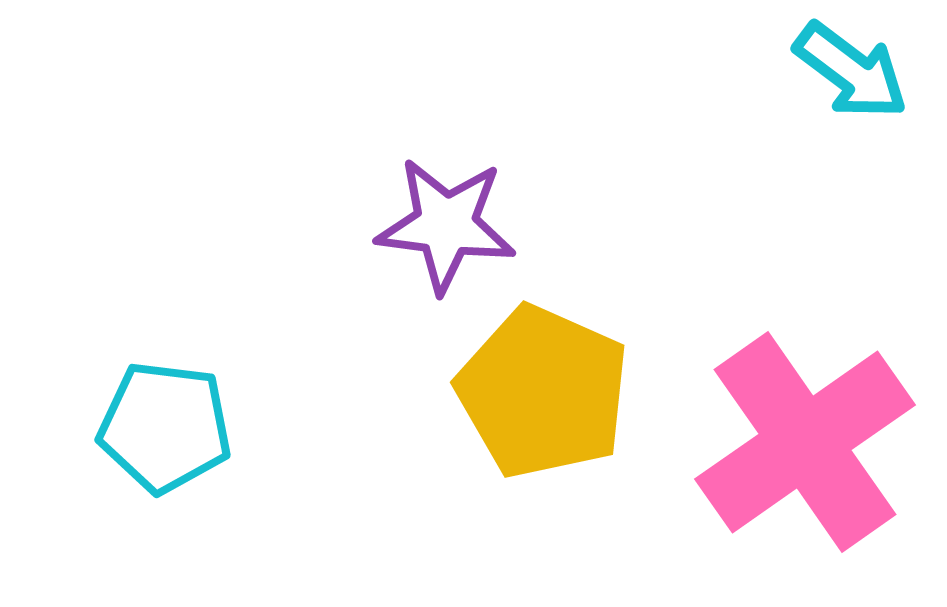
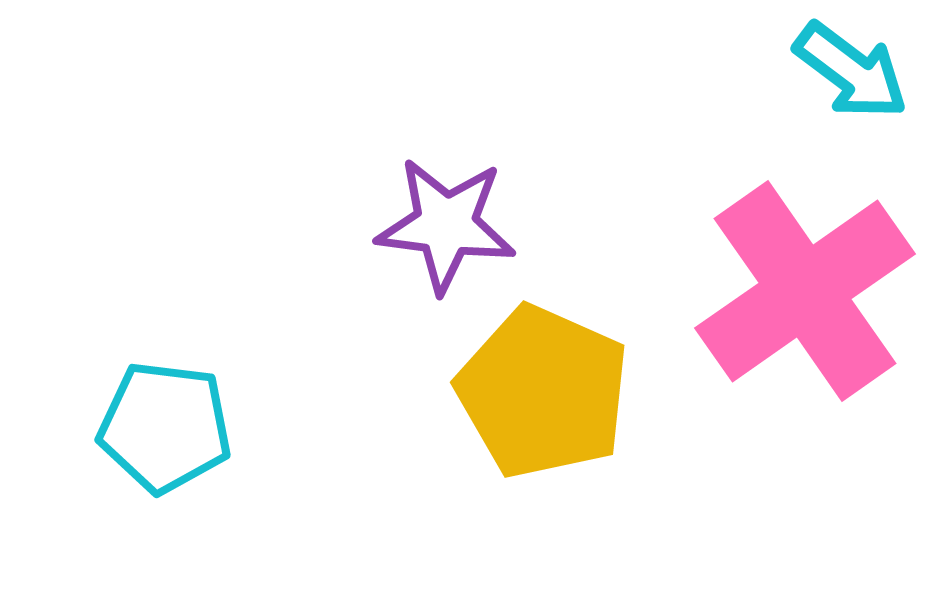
pink cross: moved 151 px up
